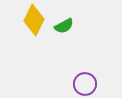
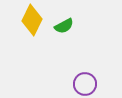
yellow diamond: moved 2 px left
